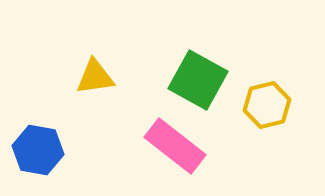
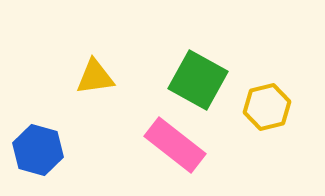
yellow hexagon: moved 2 px down
pink rectangle: moved 1 px up
blue hexagon: rotated 6 degrees clockwise
